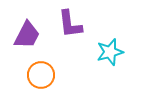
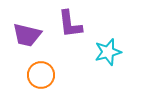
purple trapezoid: rotated 76 degrees clockwise
cyan star: moved 2 px left
